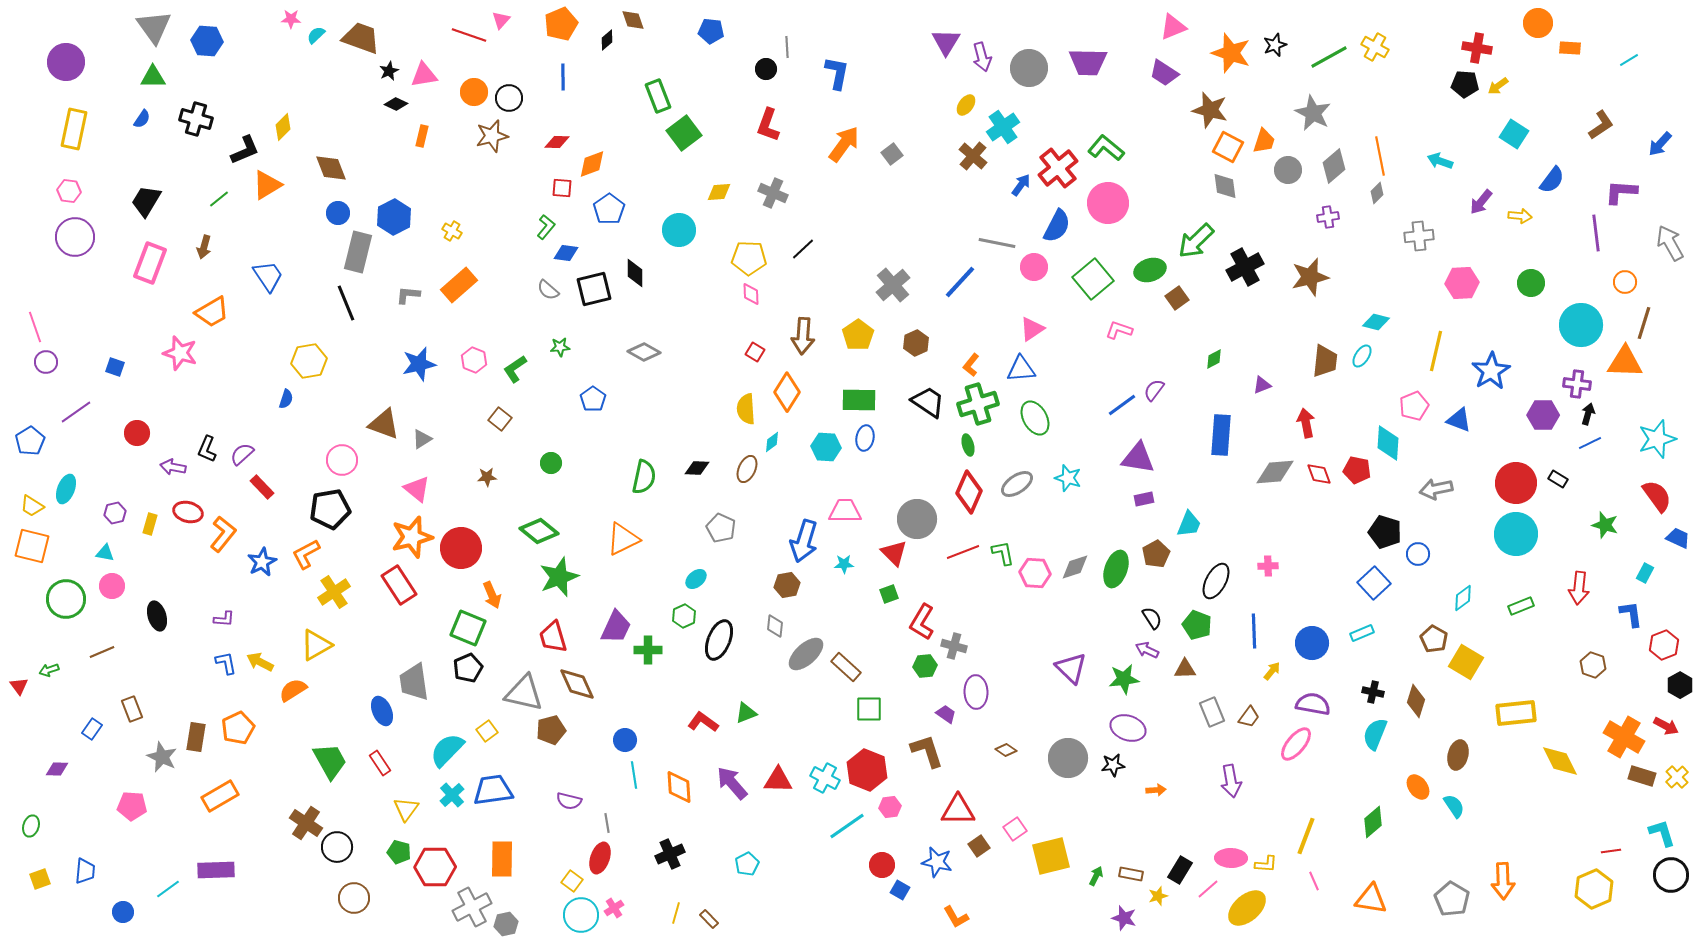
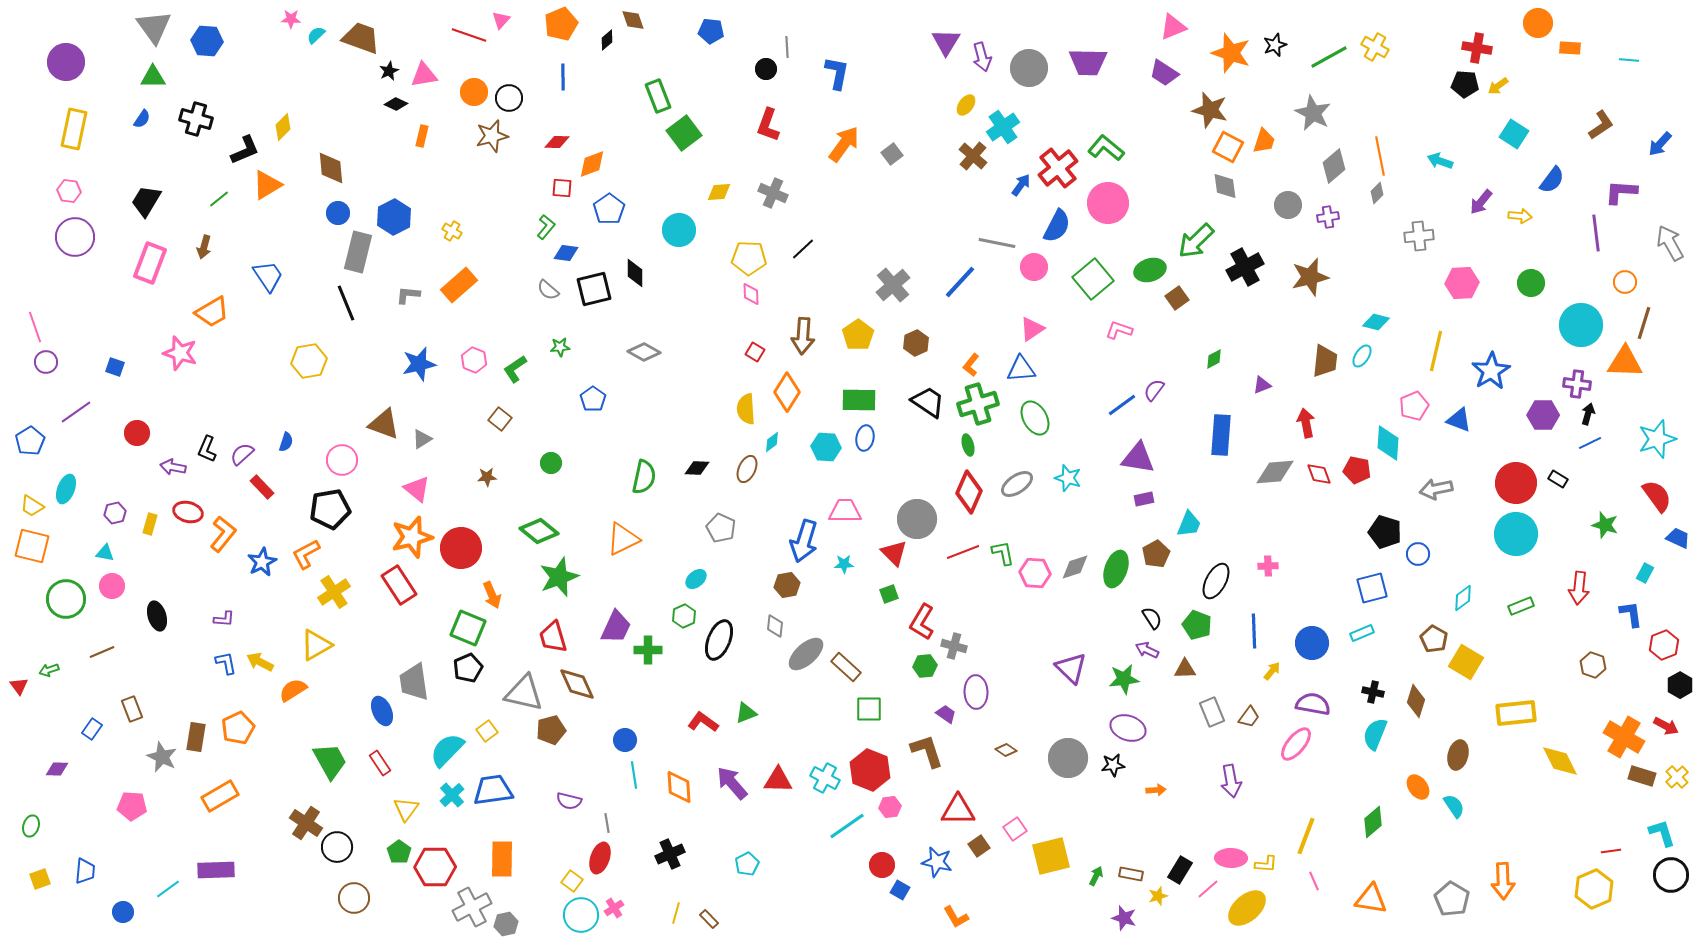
cyan line at (1629, 60): rotated 36 degrees clockwise
brown diamond at (331, 168): rotated 16 degrees clockwise
gray circle at (1288, 170): moved 35 px down
blue semicircle at (286, 399): moved 43 px down
blue square at (1374, 583): moved 2 px left, 5 px down; rotated 28 degrees clockwise
red hexagon at (867, 770): moved 3 px right
green pentagon at (399, 852): rotated 20 degrees clockwise
